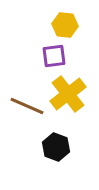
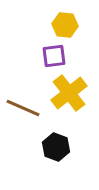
yellow cross: moved 1 px right, 1 px up
brown line: moved 4 px left, 2 px down
